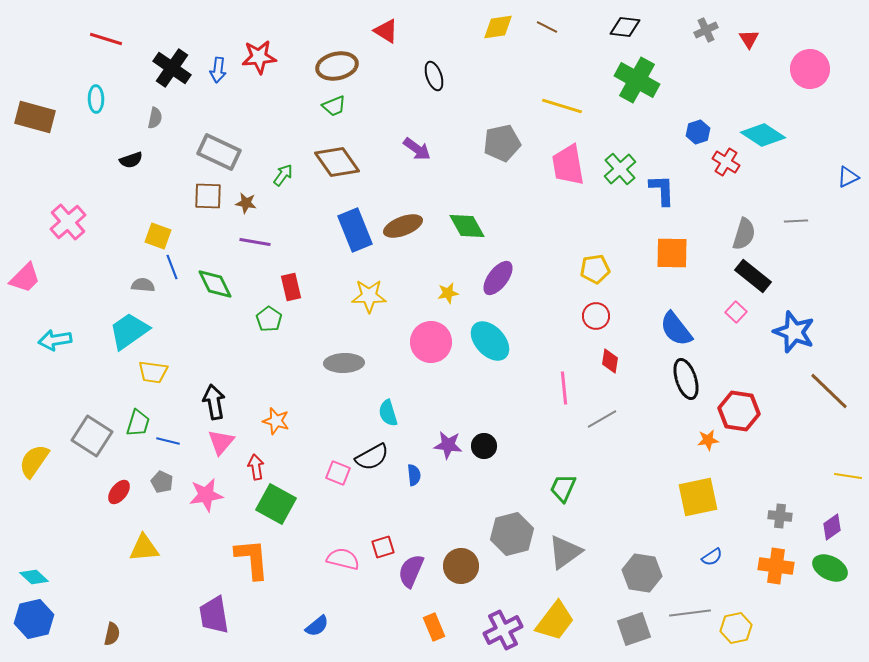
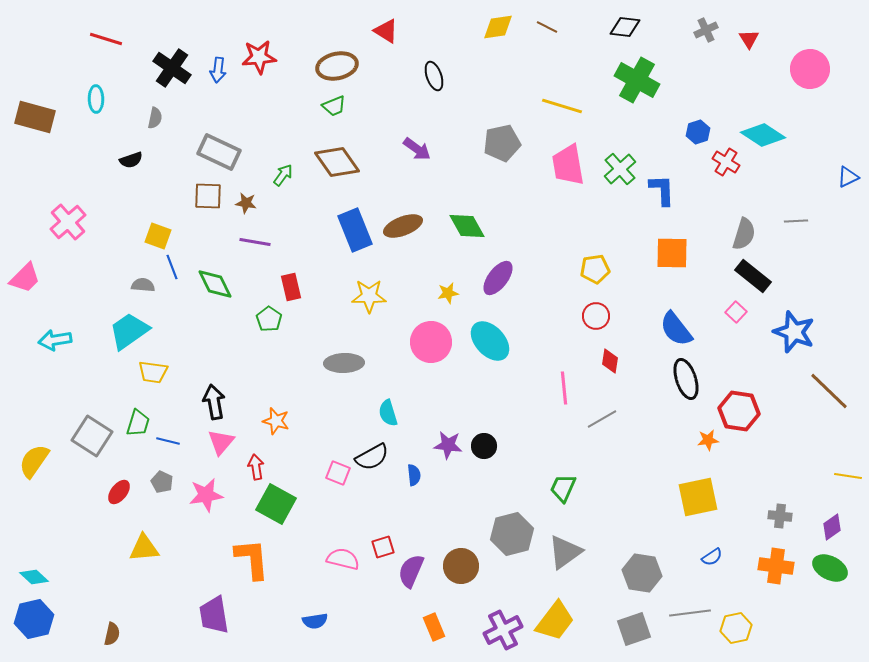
blue semicircle at (317, 626): moved 2 px left, 5 px up; rotated 30 degrees clockwise
